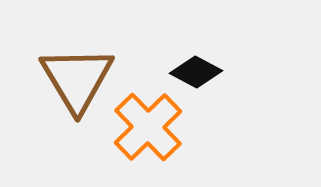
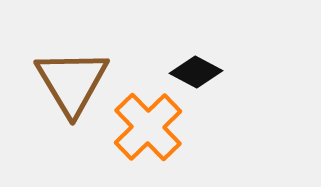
brown triangle: moved 5 px left, 3 px down
